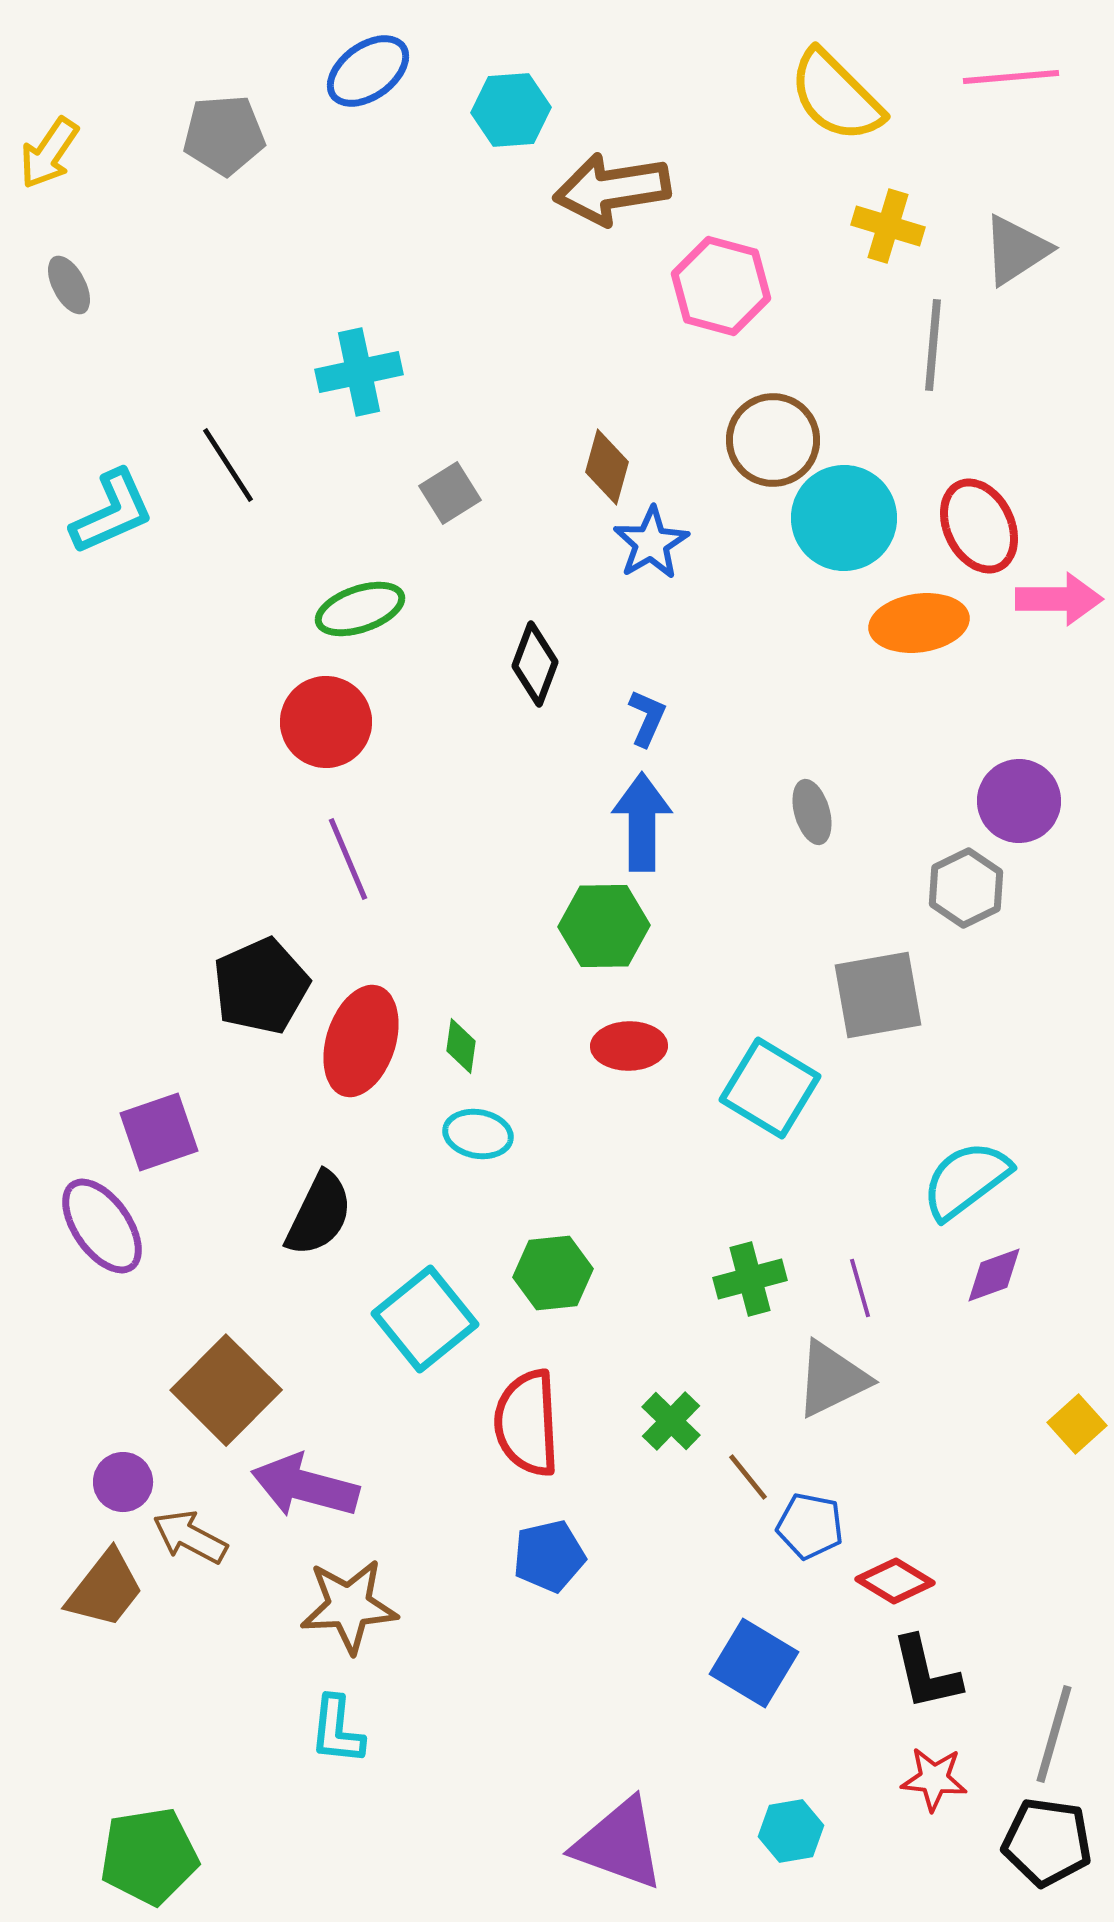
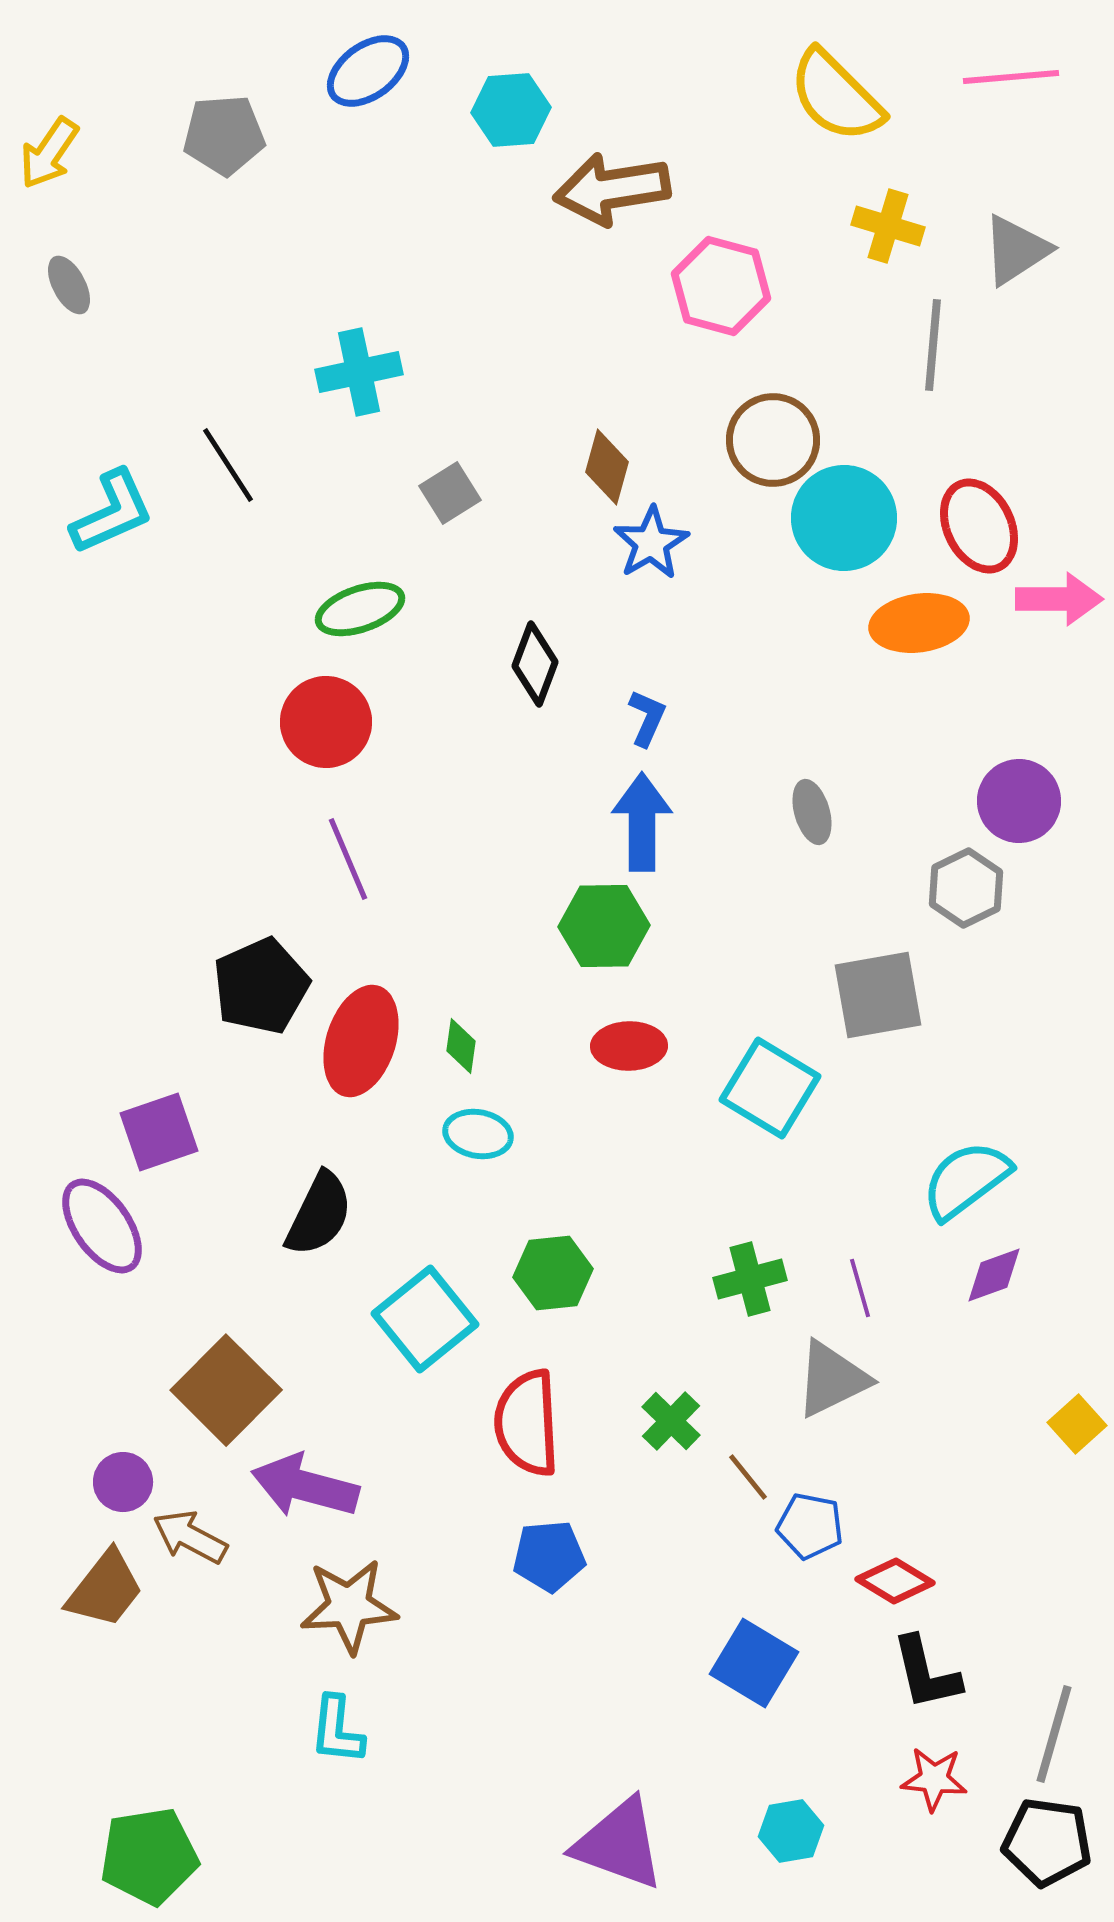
blue pentagon at (549, 1556): rotated 8 degrees clockwise
